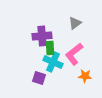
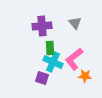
gray triangle: rotated 32 degrees counterclockwise
purple cross: moved 10 px up
pink L-shape: moved 5 px down
purple square: moved 3 px right
